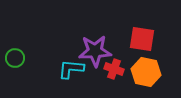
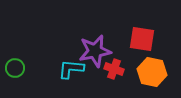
purple star: rotated 8 degrees counterclockwise
green circle: moved 10 px down
orange hexagon: moved 6 px right
